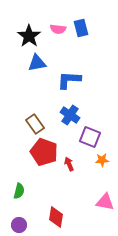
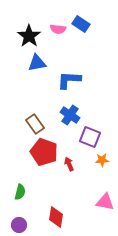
blue rectangle: moved 4 px up; rotated 42 degrees counterclockwise
green semicircle: moved 1 px right, 1 px down
